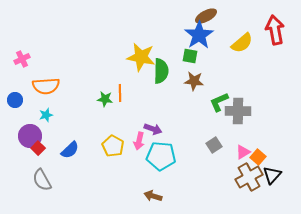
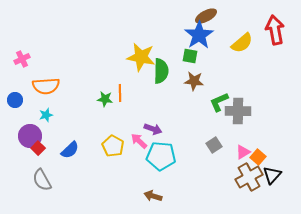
pink arrow: rotated 120 degrees clockwise
